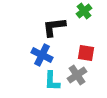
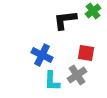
green cross: moved 9 px right
black L-shape: moved 11 px right, 7 px up
